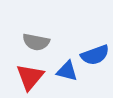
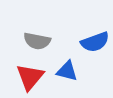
gray semicircle: moved 1 px right, 1 px up
blue semicircle: moved 13 px up
